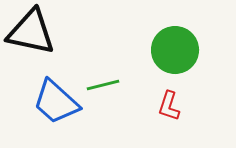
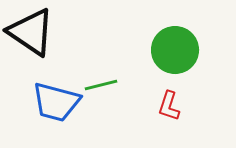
black triangle: rotated 22 degrees clockwise
green line: moved 2 px left
blue trapezoid: rotated 27 degrees counterclockwise
